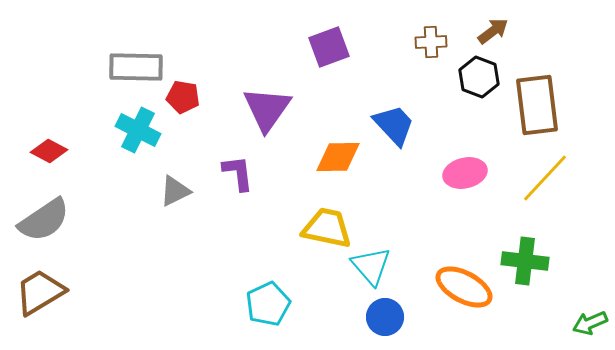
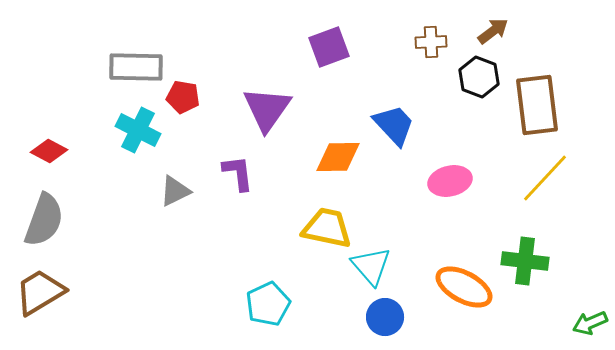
pink ellipse: moved 15 px left, 8 px down
gray semicircle: rotated 36 degrees counterclockwise
